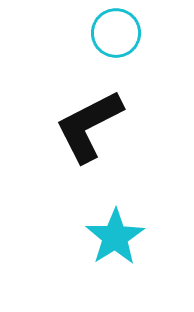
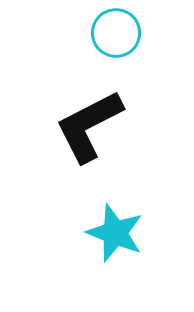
cyan star: moved 4 px up; rotated 18 degrees counterclockwise
